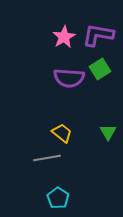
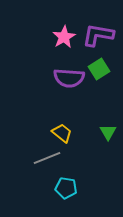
green square: moved 1 px left
gray line: rotated 12 degrees counterclockwise
cyan pentagon: moved 8 px right, 10 px up; rotated 25 degrees counterclockwise
